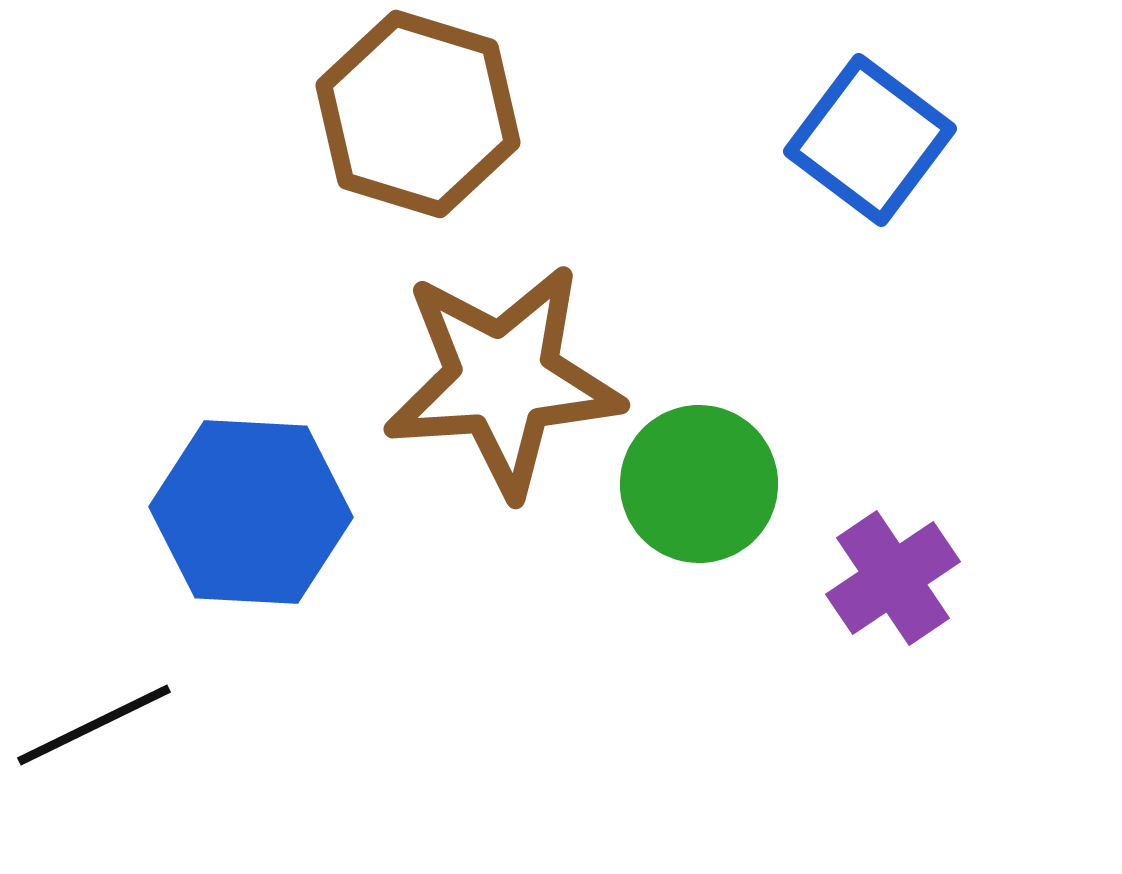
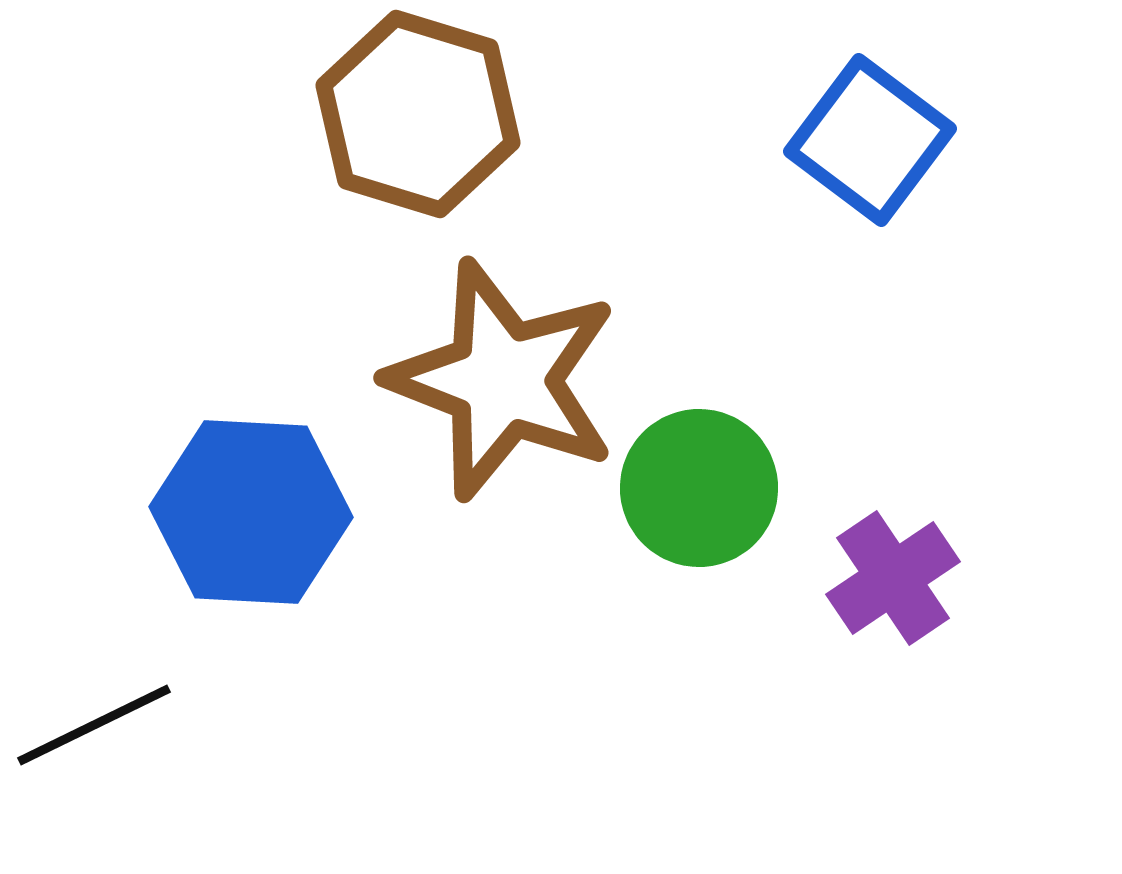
brown star: rotated 25 degrees clockwise
green circle: moved 4 px down
